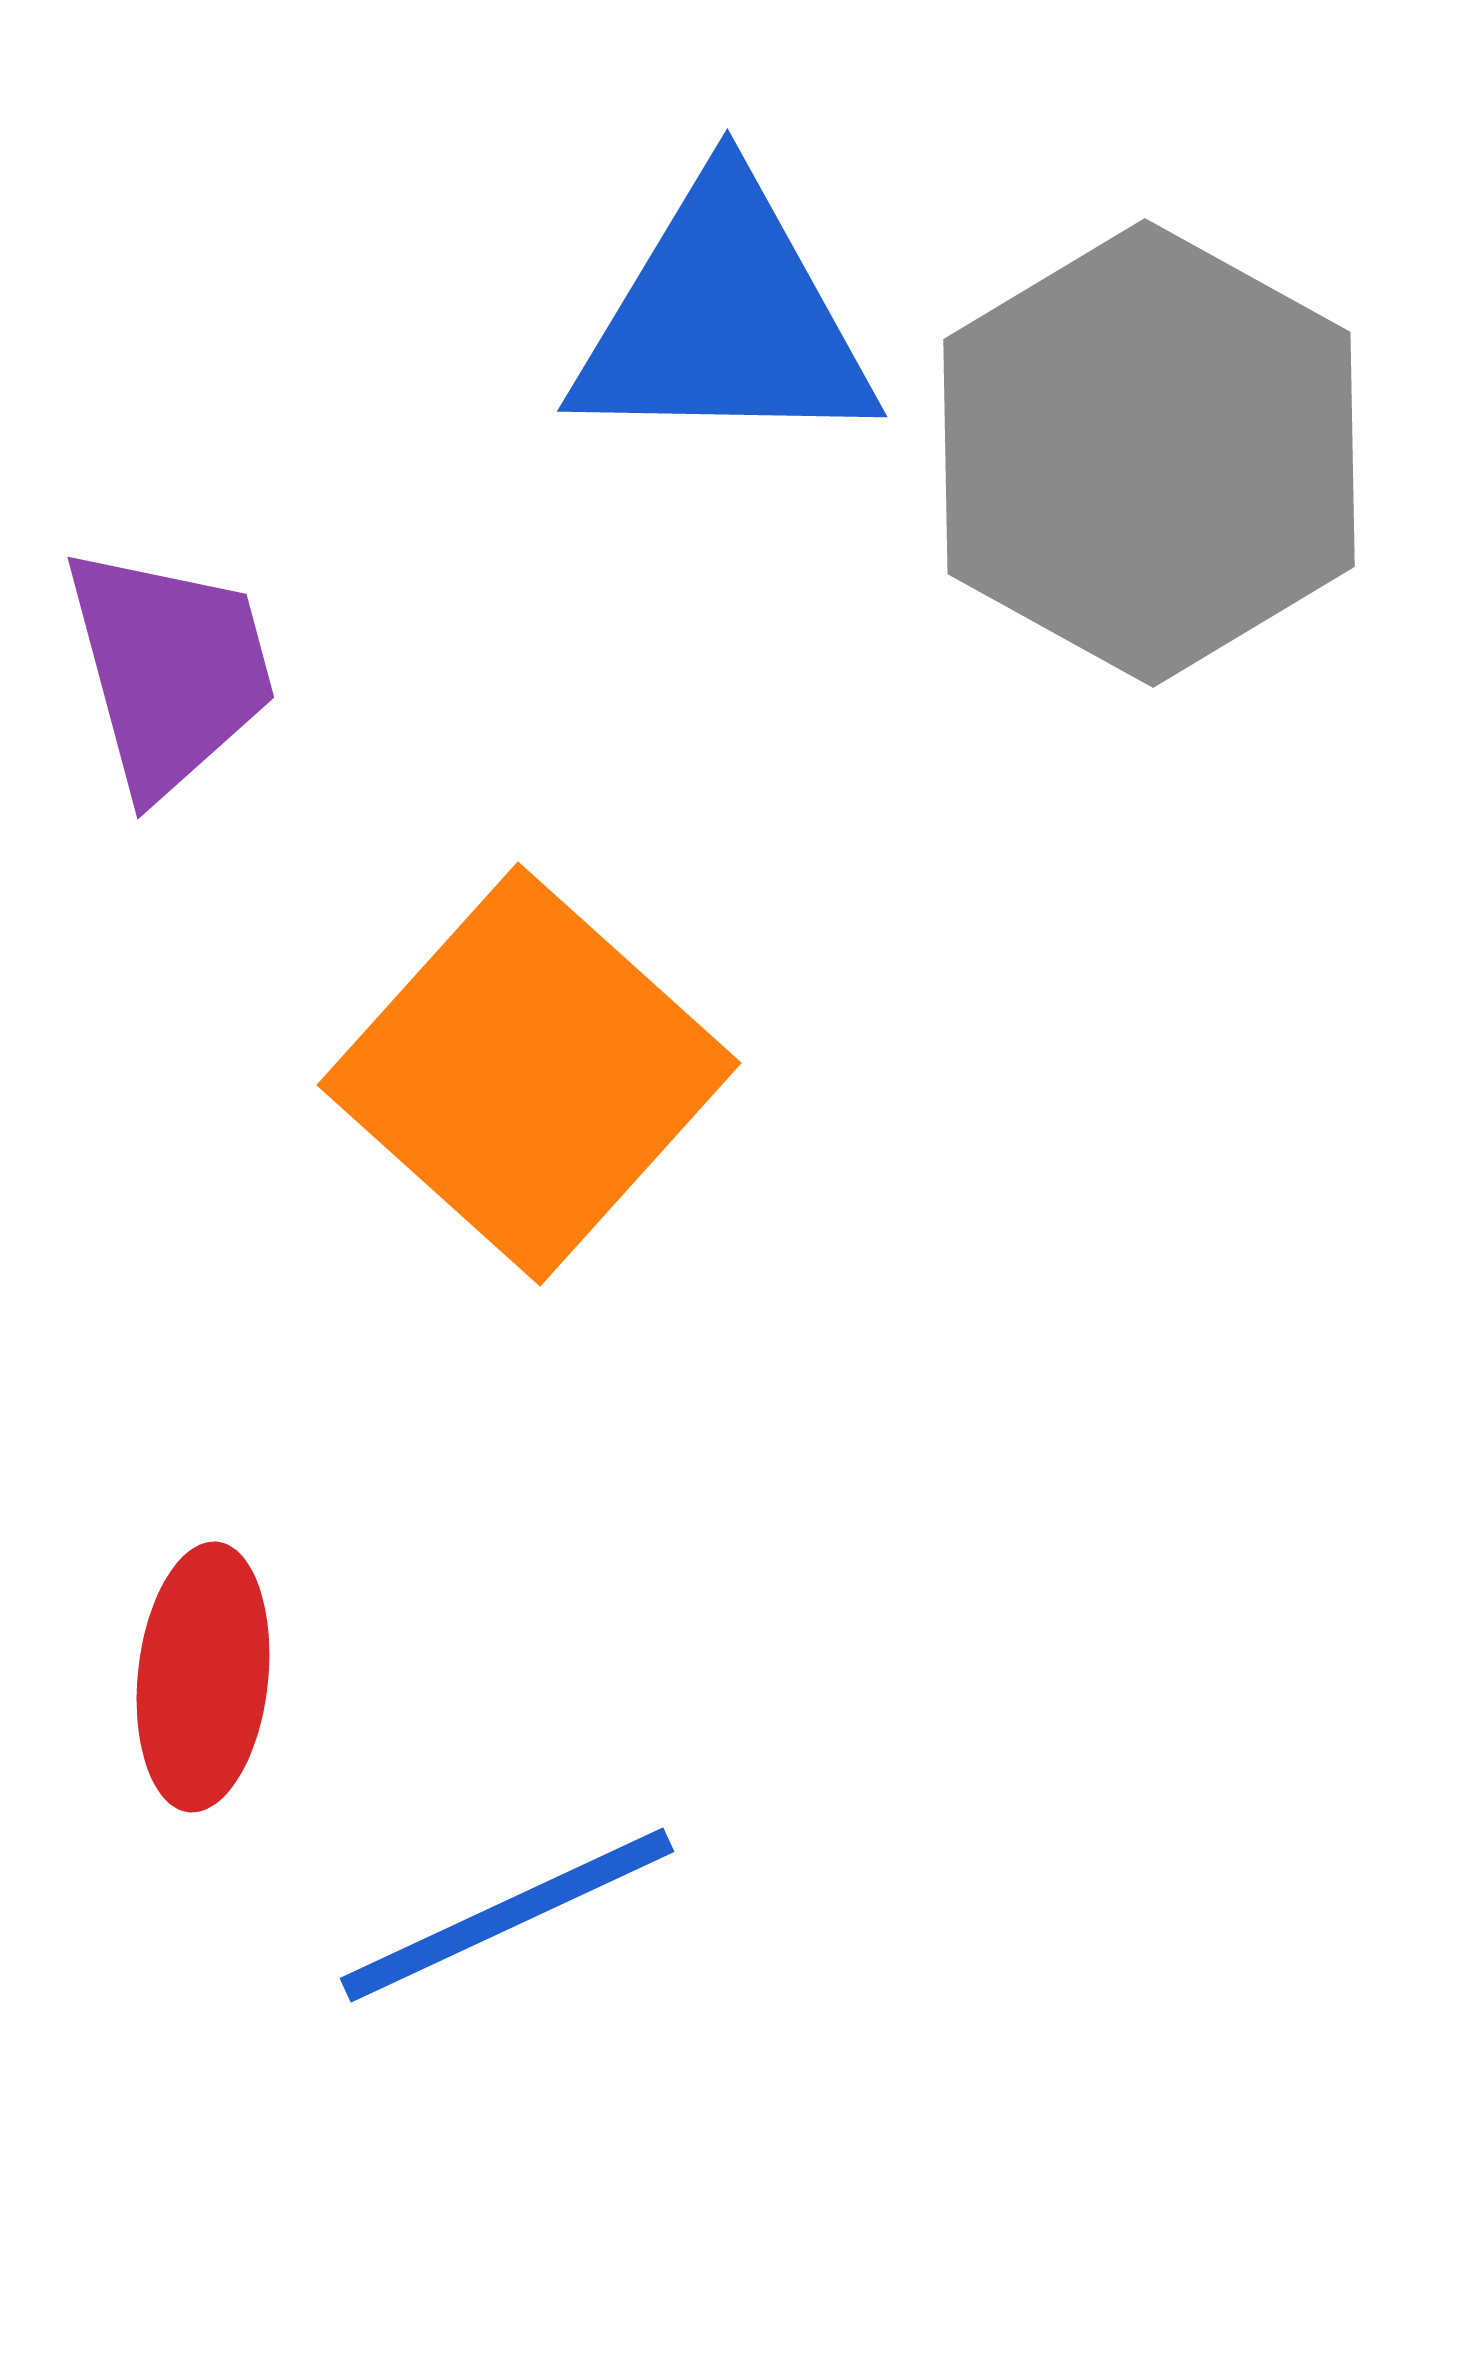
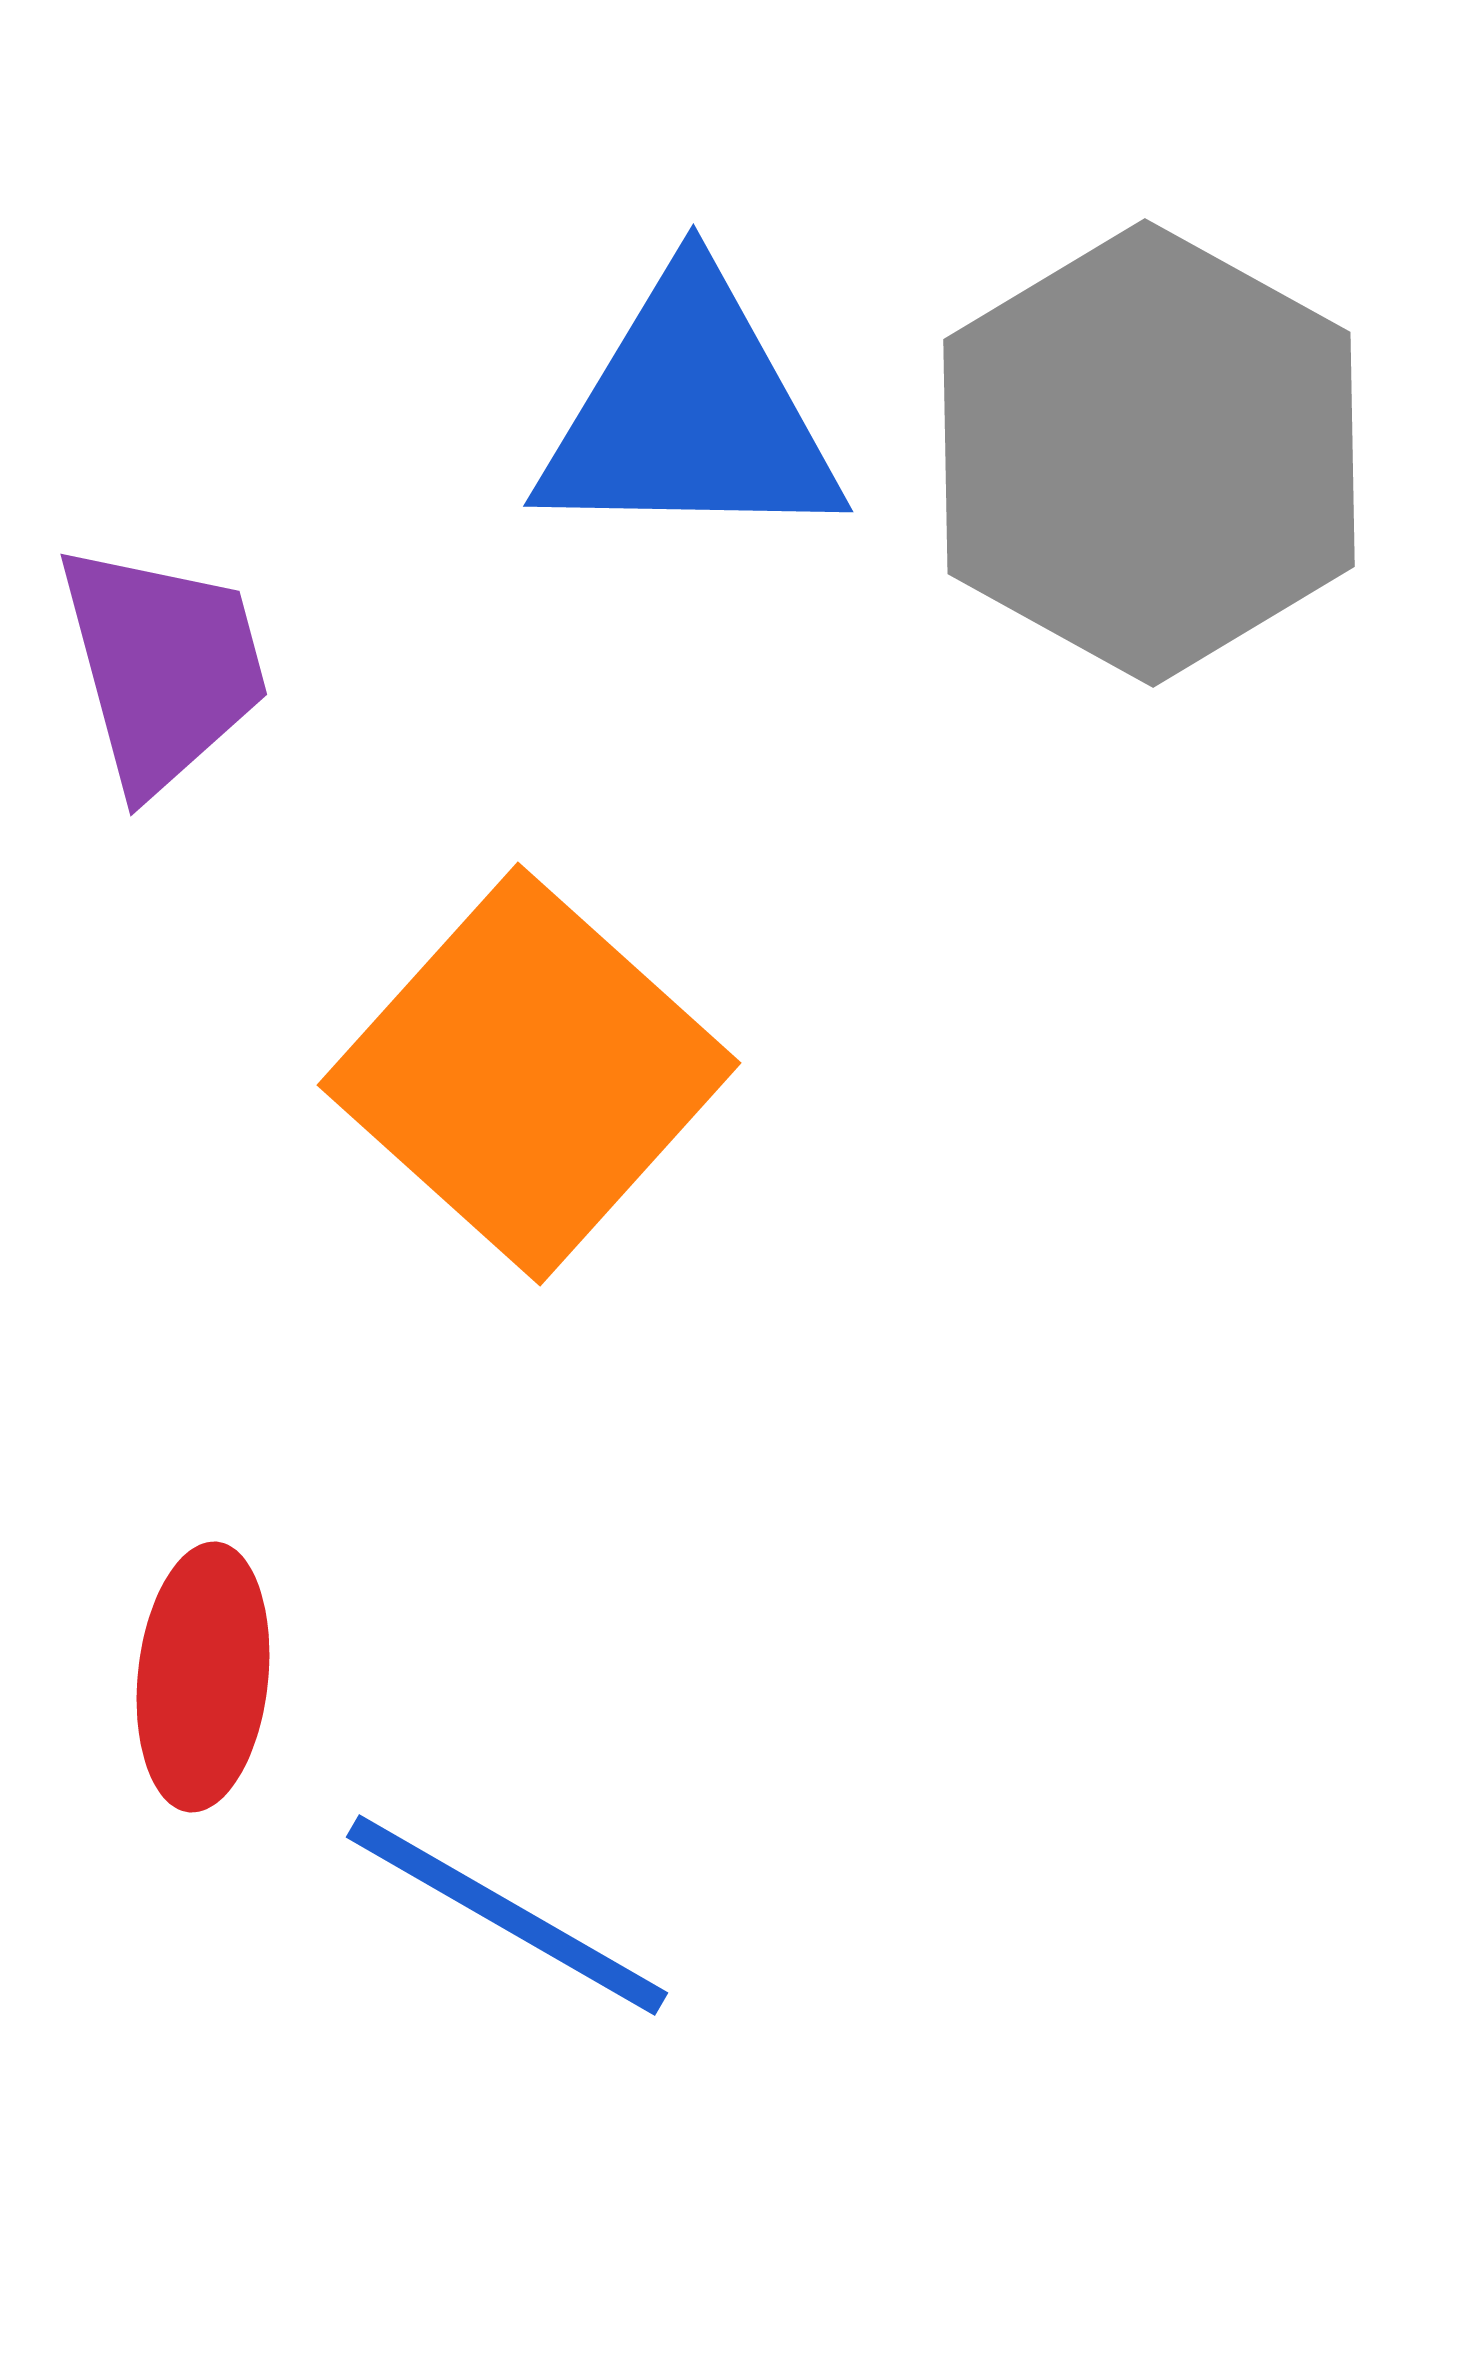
blue triangle: moved 34 px left, 95 px down
purple trapezoid: moved 7 px left, 3 px up
blue line: rotated 55 degrees clockwise
